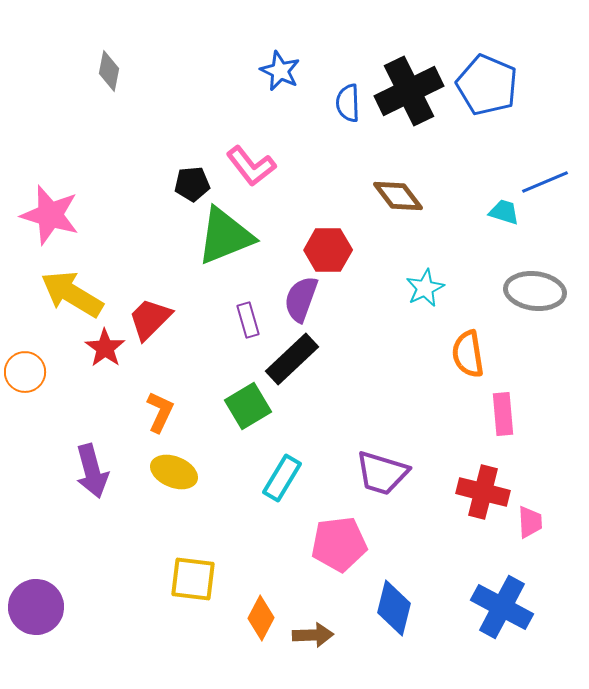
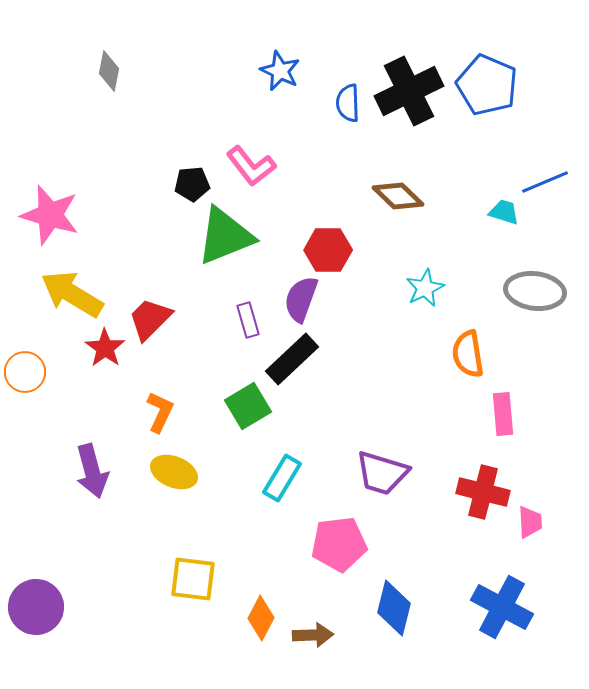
brown diamond: rotated 9 degrees counterclockwise
